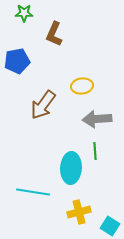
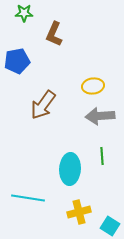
yellow ellipse: moved 11 px right
gray arrow: moved 3 px right, 3 px up
green line: moved 7 px right, 5 px down
cyan ellipse: moved 1 px left, 1 px down
cyan line: moved 5 px left, 6 px down
